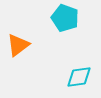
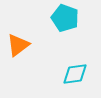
cyan diamond: moved 4 px left, 3 px up
